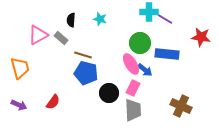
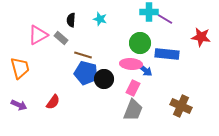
pink ellipse: rotated 55 degrees counterclockwise
black circle: moved 5 px left, 14 px up
gray trapezoid: rotated 25 degrees clockwise
